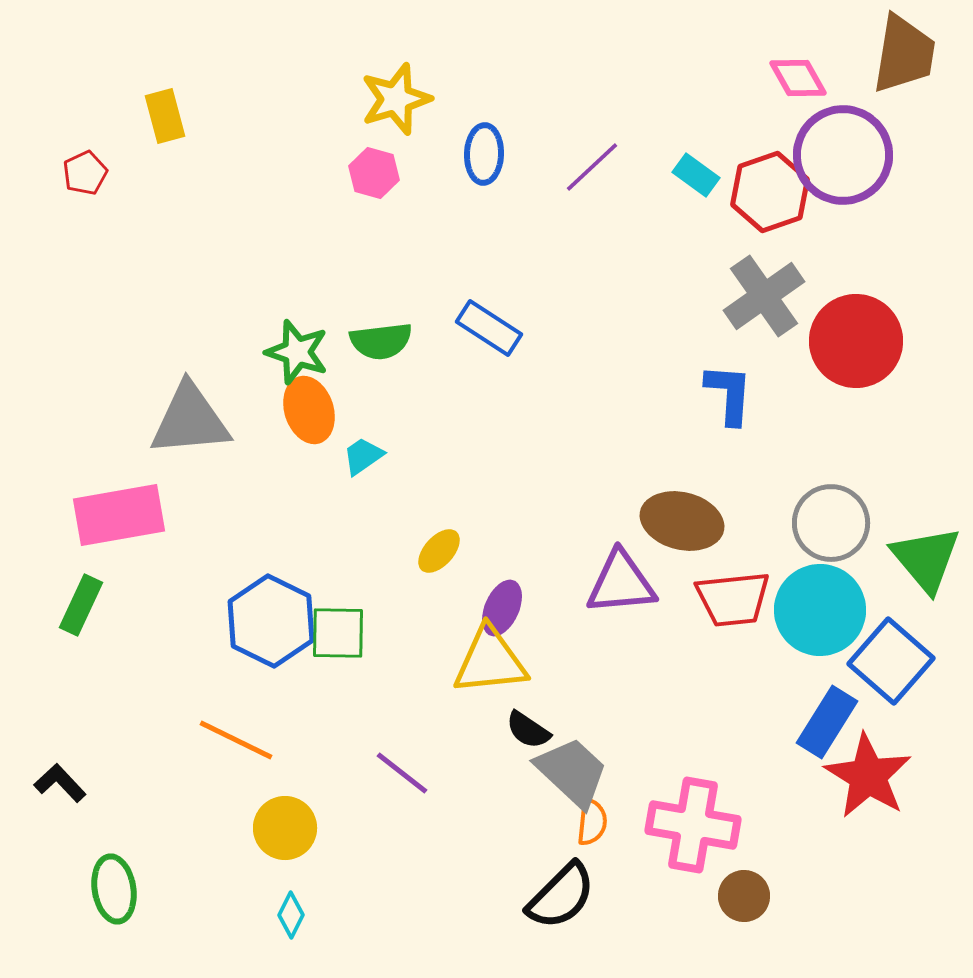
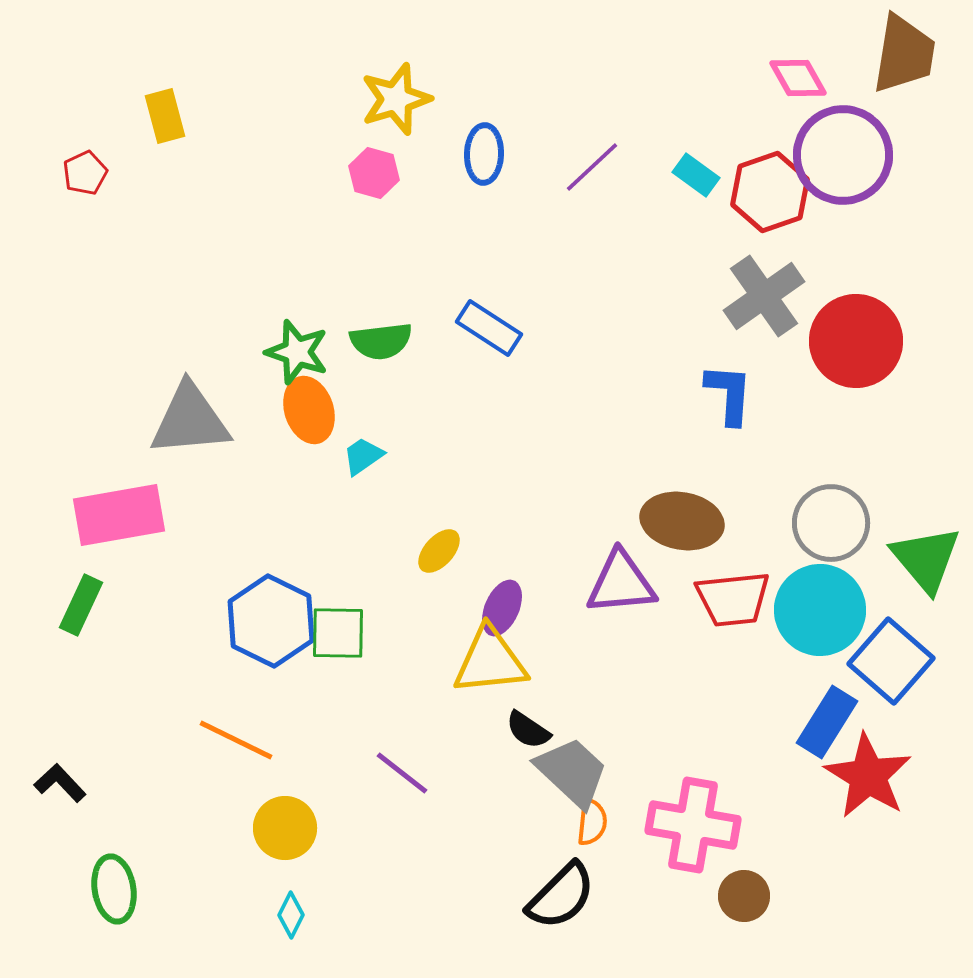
brown ellipse at (682, 521): rotated 4 degrees counterclockwise
